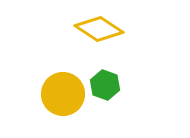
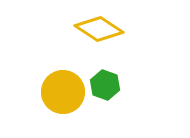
yellow circle: moved 2 px up
